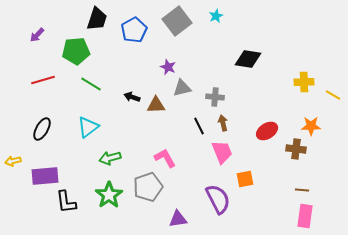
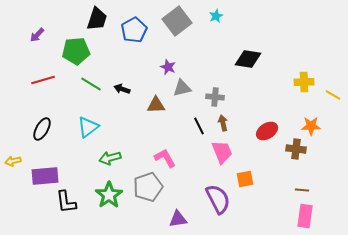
black arrow: moved 10 px left, 8 px up
